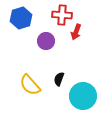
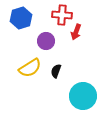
black semicircle: moved 3 px left, 8 px up
yellow semicircle: moved 17 px up; rotated 80 degrees counterclockwise
